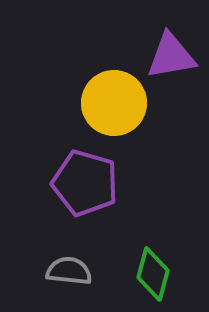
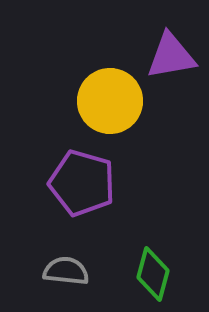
yellow circle: moved 4 px left, 2 px up
purple pentagon: moved 3 px left
gray semicircle: moved 3 px left
